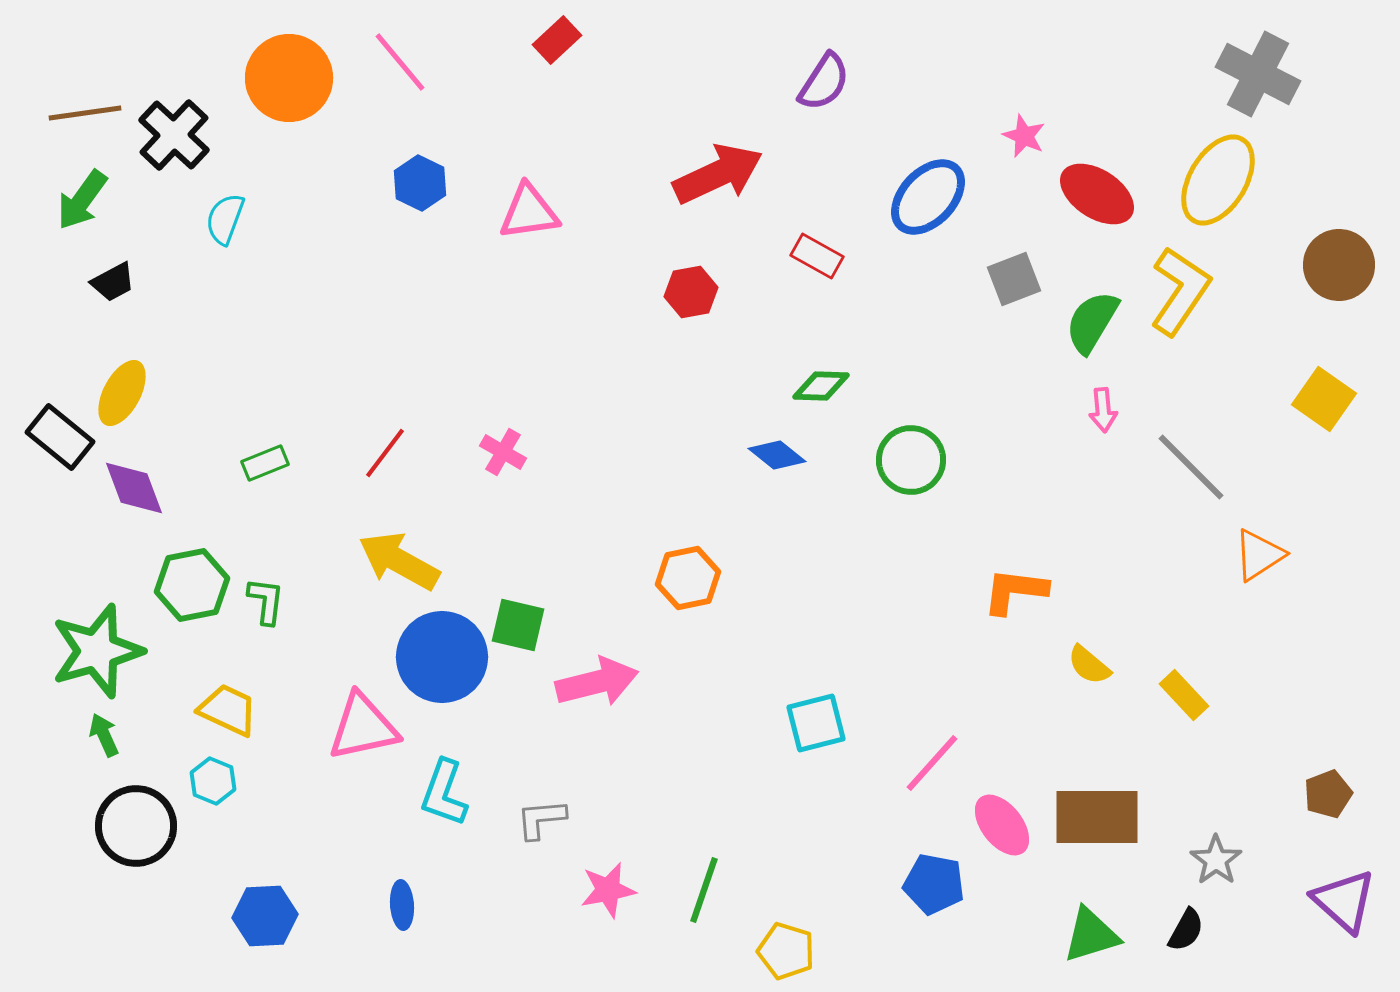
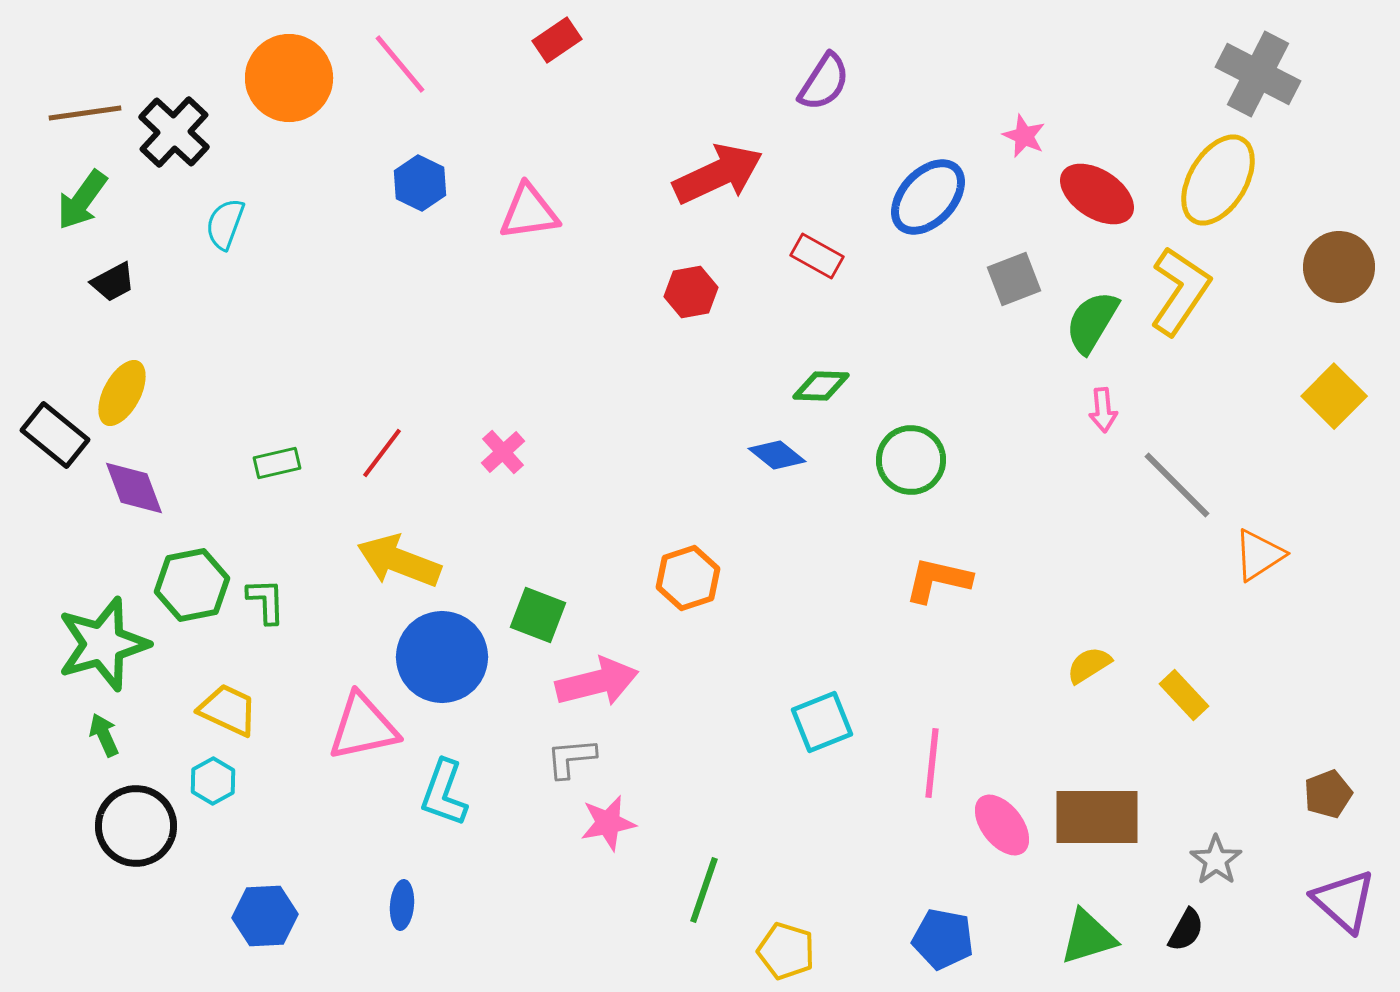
red rectangle at (557, 40): rotated 9 degrees clockwise
pink line at (400, 62): moved 2 px down
black cross at (174, 135): moved 3 px up
cyan semicircle at (225, 219): moved 5 px down
brown circle at (1339, 265): moved 2 px down
yellow square at (1324, 399): moved 10 px right, 3 px up; rotated 10 degrees clockwise
black rectangle at (60, 437): moved 5 px left, 2 px up
pink cross at (503, 452): rotated 18 degrees clockwise
red line at (385, 453): moved 3 px left
green rectangle at (265, 463): moved 12 px right; rotated 9 degrees clockwise
gray line at (1191, 467): moved 14 px left, 18 px down
yellow arrow at (399, 561): rotated 8 degrees counterclockwise
orange hexagon at (688, 578): rotated 6 degrees counterclockwise
orange L-shape at (1015, 591): moved 77 px left, 11 px up; rotated 6 degrees clockwise
green L-shape at (266, 601): rotated 9 degrees counterclockwise
green square at (518, 625): moved 20 px right, 10 px up; rotated 8 degrees clockwise
green star at (97, 651): moved 6 px right, 7 px up
yellow semicircle at (1089, 665): rotated 108 degrees clockwise
cyan square at (816, 723): moved 6 px right, 1 px up; rotated 8 degrees counterclockwise
pink line at (932, 763): rotated 36 degrees counterclockwise
cyan hexagon at (213, 781): rotated 9 degrees clockwise
gray L-shape at (541, 819): moved 30 px right, 61 px up
blue pentagon at (934, 884): moved 9 px right, 55 px down
pink star at (608, 890): moved 67 px up
blue ellipse at (402, 905): rotated 9 degrees clockwise
green triangle at (1091, 935): moved 3 px left, 2 px down
